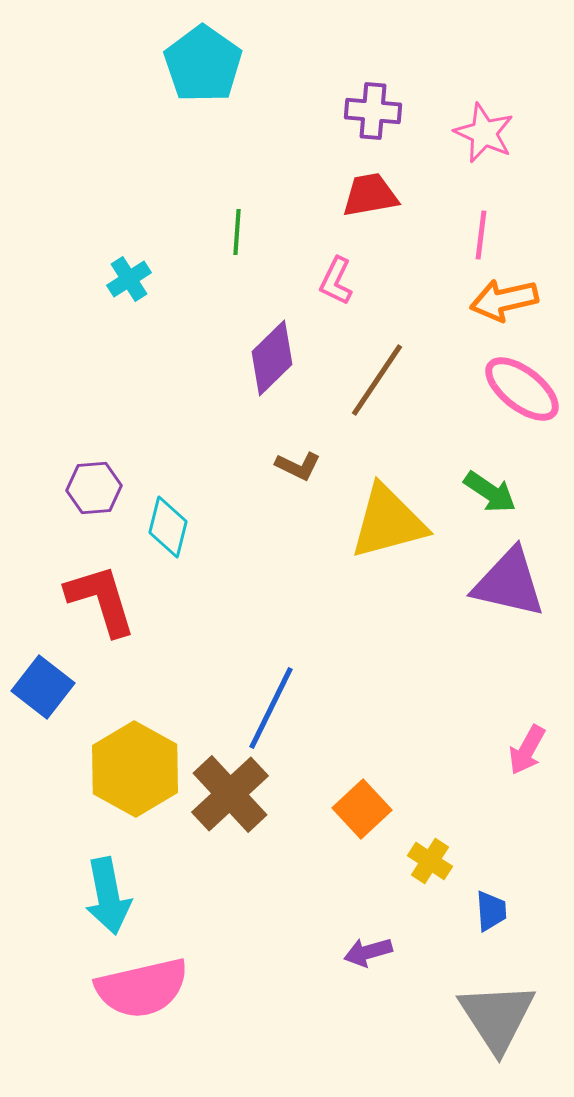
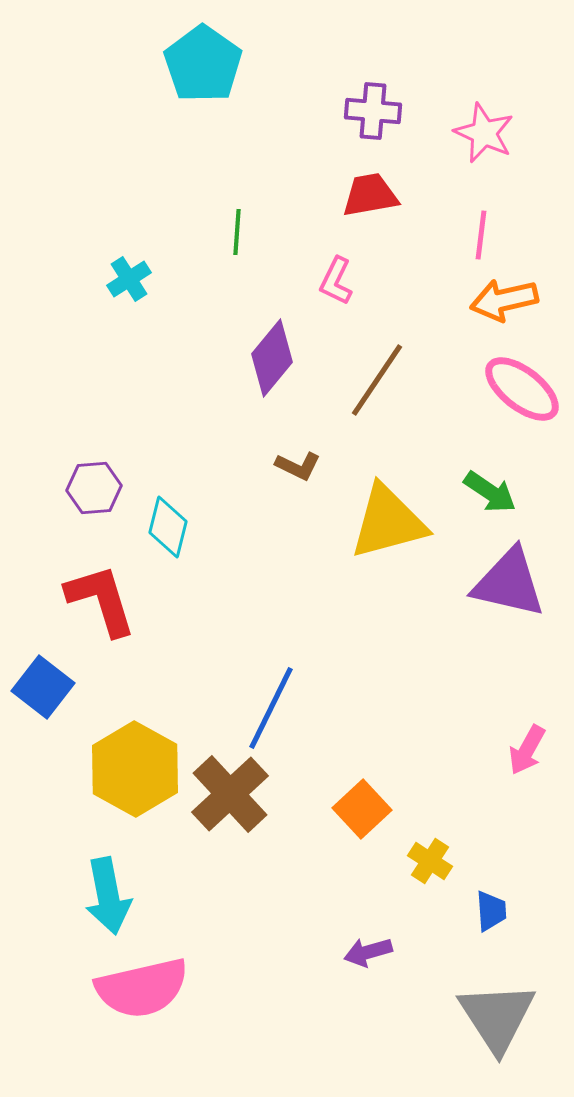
purple diamond: rotated 6 degrees counterclockwise
